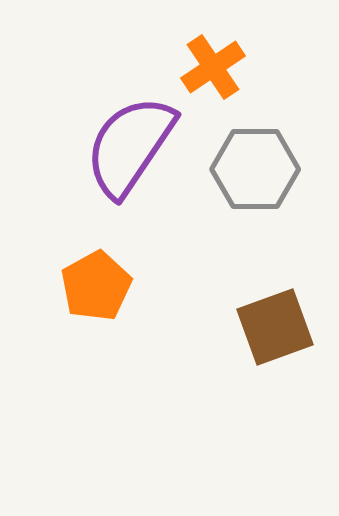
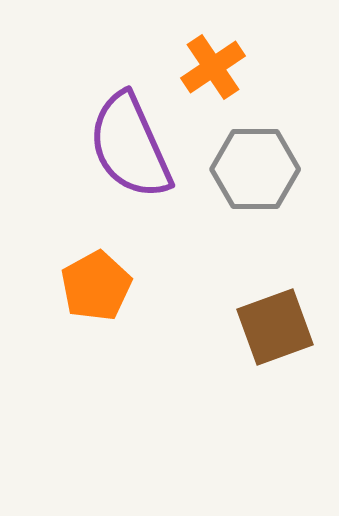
purple semicircle: rotated 58 degrees counterclockwise
